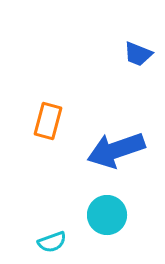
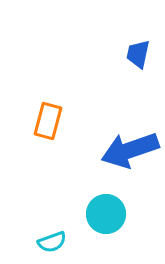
blue trapezoid: rotated 80 degrees clockwise
blue arrow: moved 14 px right
cyan circle: moved 1 px left, 1 px up
